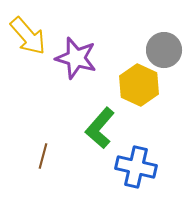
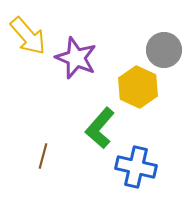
purple star: rotated 6 degrees clockwise
yellow hexagon: moved 1 px left, 2 px down
